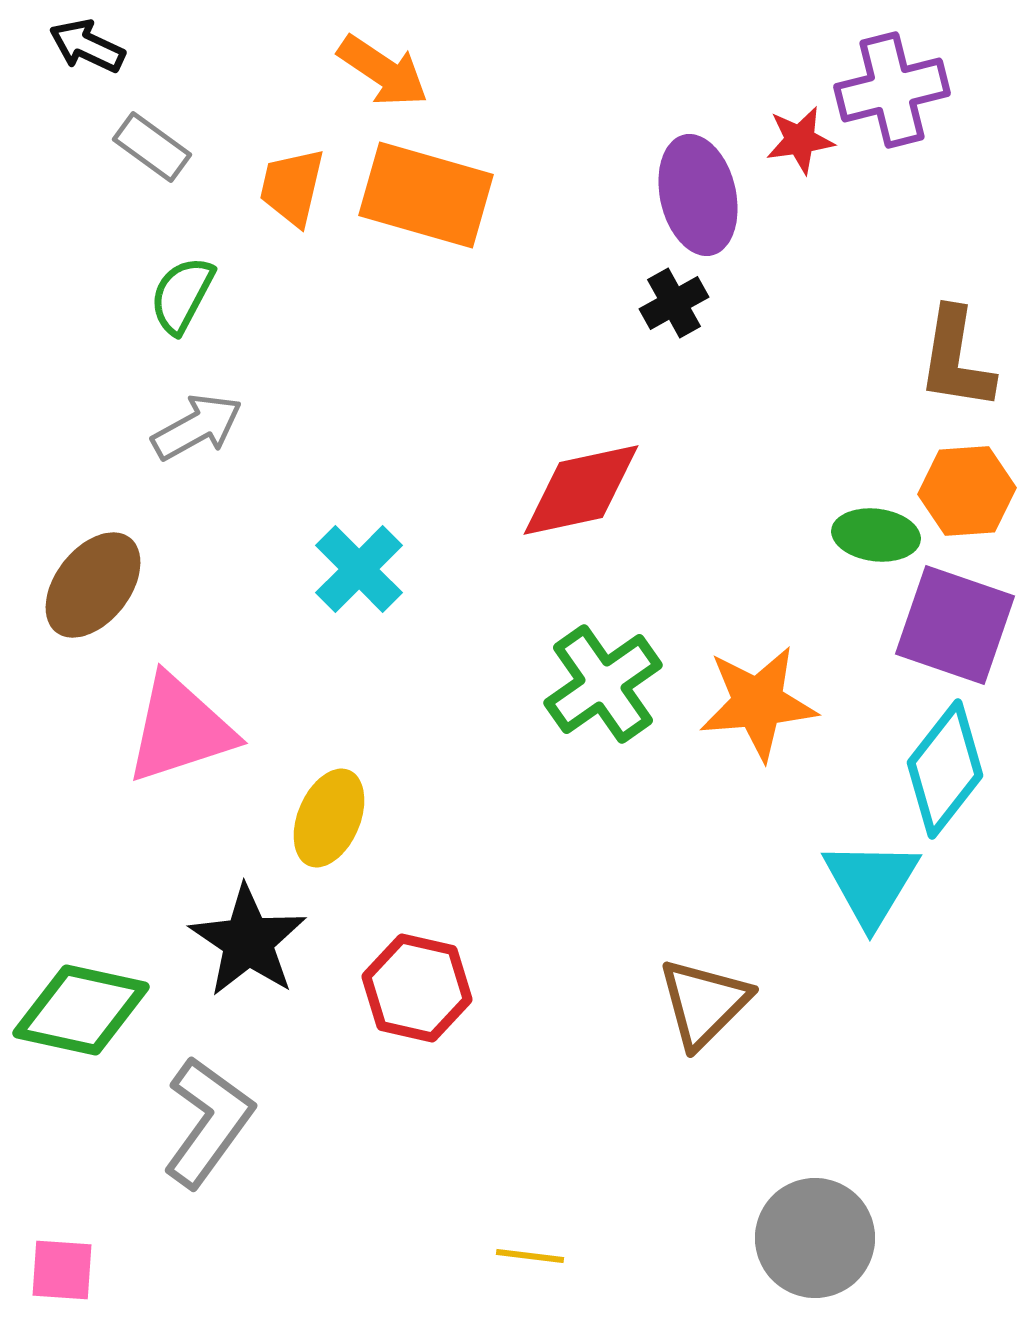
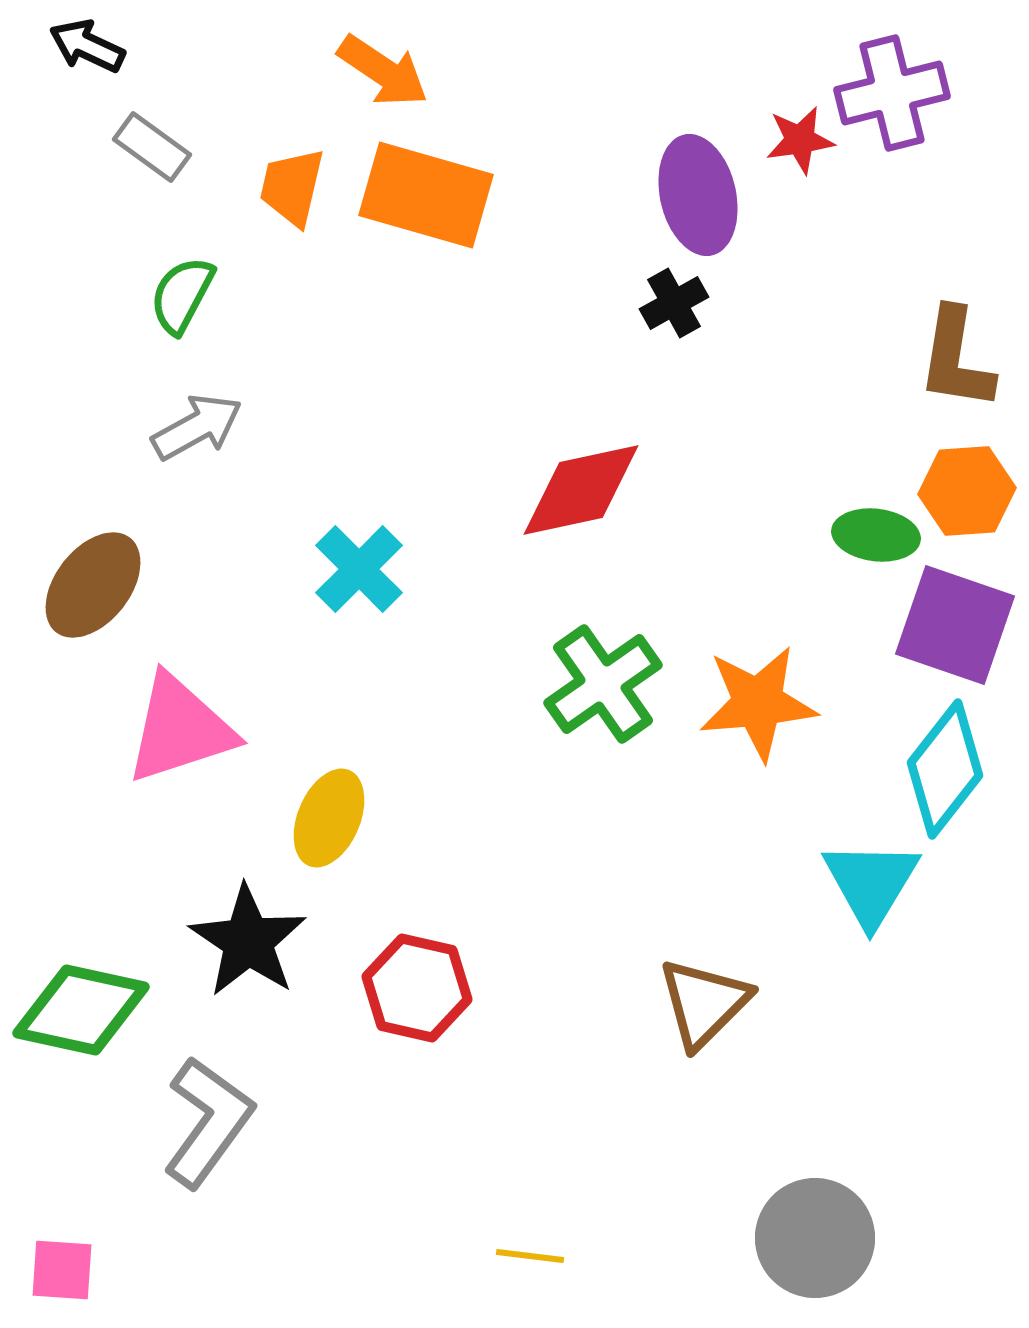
purple cross: moved 3 px down
